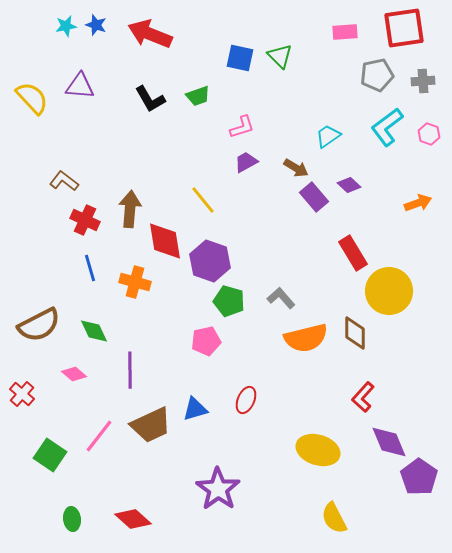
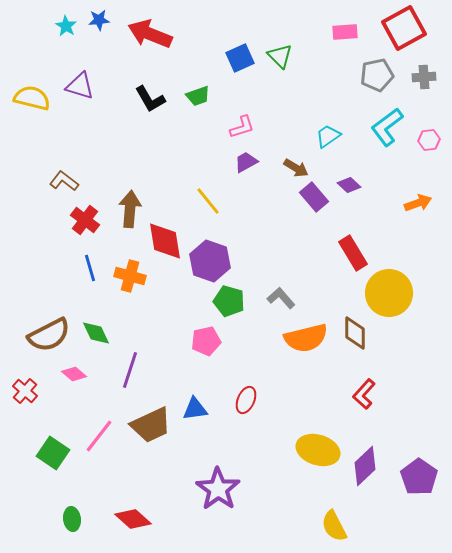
blue star at (96, 25): moved 3 px right, 5 px up; rotated 25 degrees counterclockwise
cyan star at (66, 26): rotated 30 degrees counterclockwise
red square at (404, 28): rotated 21 degrees counterclockwise
blue square at (240, 58): rotated 36 degrees counterclockwise
gray cross at (423, 81): moved 1 px right, 4 px up
purple triangle at (80, 86): rotated 12 degrees clockwise
yellow semicircle at (32, 98): rotated 33 degrees counterclockwise
pink hexagon at (429, 134): moved 6 px down; rotated 25 degrees counterclockwise
yellow line at (203, 200): moved 5 px right, 1 px down
red cross at (85, 220): rotated 12 degrees clockwise
orange cross at (135, 282): moved 5 px left, 6 px up
yellow circle at (389, 291): moved 2 px down
brown semicircle at (39, 325): moved 10 px right, 10 px down
green diamond at (94, 331): moved 2 px right, 2 px down
purple line at (130, 370): rotated 18 degrees clockwise
red cross at (22, 394): moved 3 px right, 3 px up
red L-shape at (363, 397): moved 1 px right, 3 px up
blue triangle at (195, 409): rotated 8 degrees clockwise
purple diamond at (389, 442): moved 24 px left, 24 px down; rotated 69 degrees clockwise
green square at (50, 455): moved 3 px right, 2 px up
yellow semicircle at (334, 518): moved 8 px down
